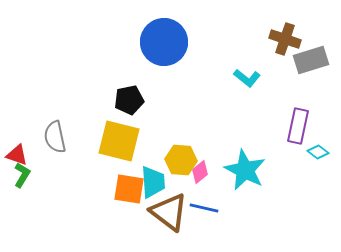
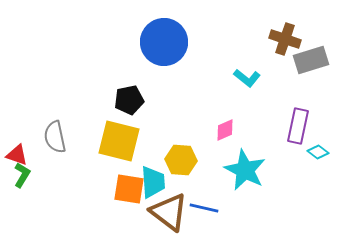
pink diamond: moved 25 px right, 42 px up; rotated 15 degrees clockwise
